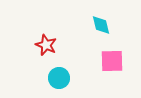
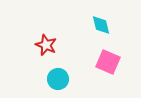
pink square: moved 4 px left, 1 px down; rotated 25 degrees clockwise
cyan circle: moved 1 px left, 1 px down
